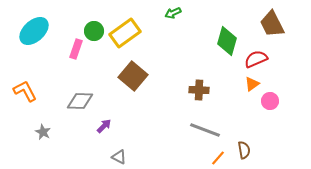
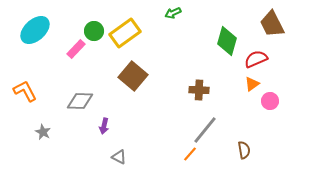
cyan ellipse: moved 1 px right, 1 px up
pink rectangle: rotated 24 degrees clockwise
purple arrow: rotated 147 degrees clockwise
gray line: rotated 72 degrees counterclockwise
orange line: moved 28 px left, 4 px up
